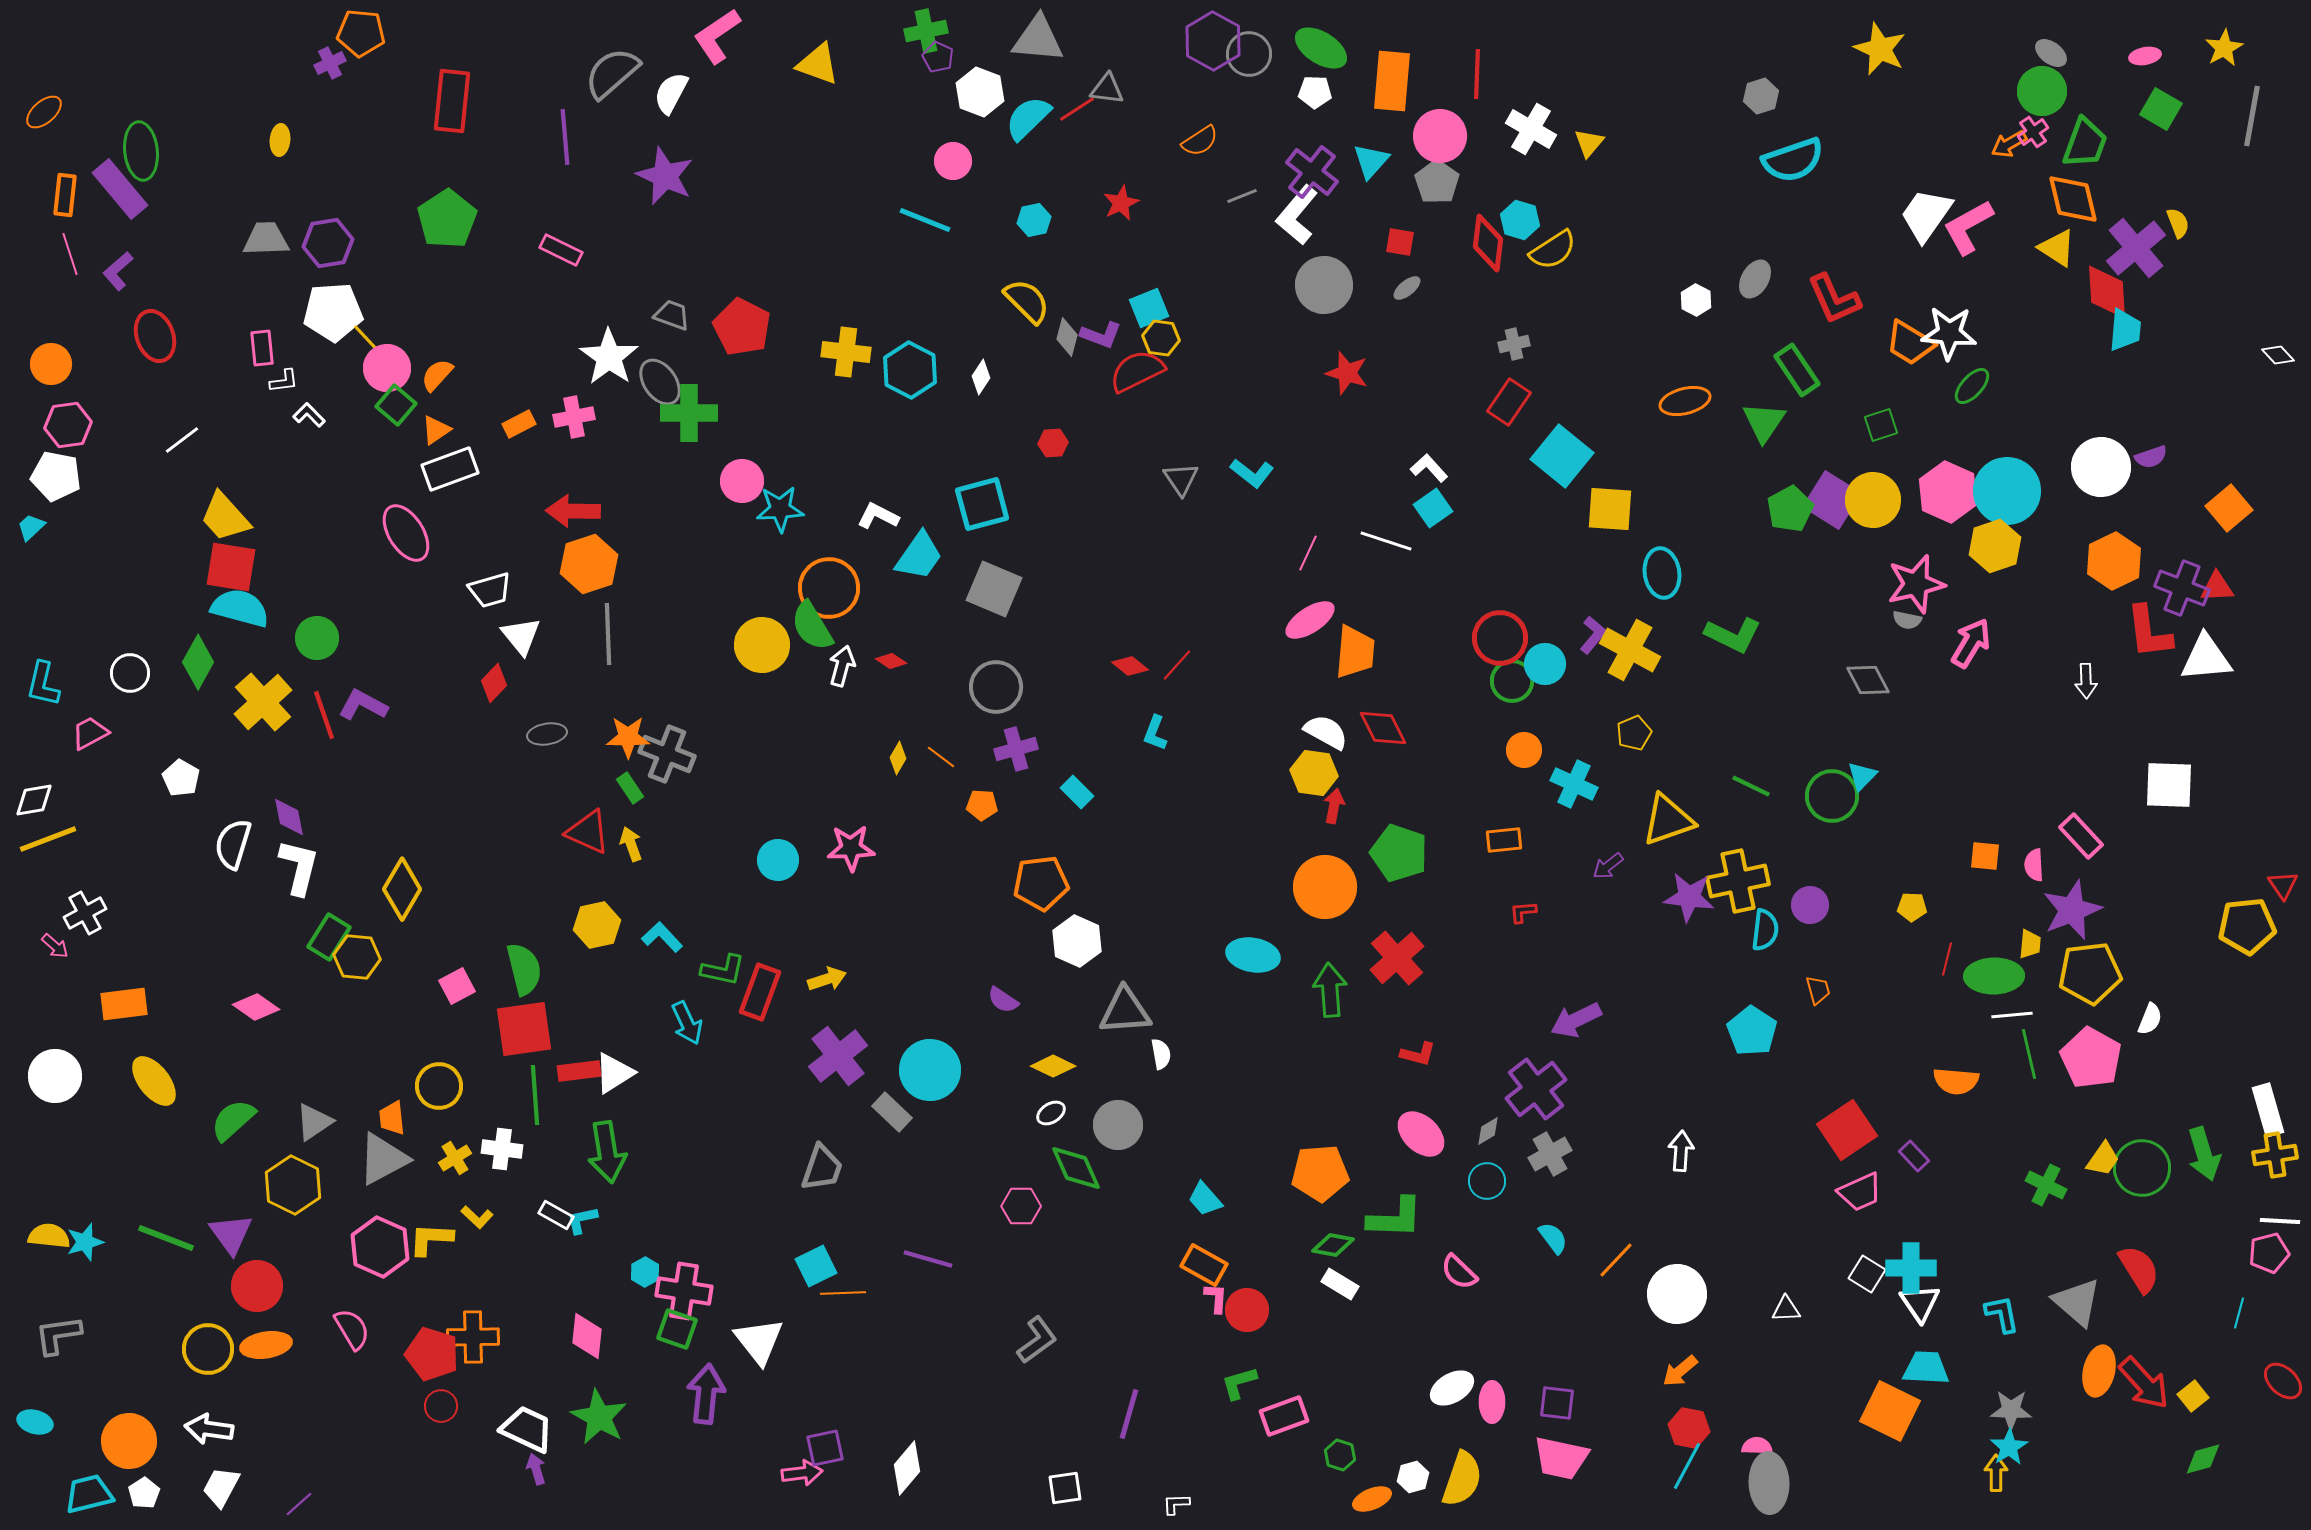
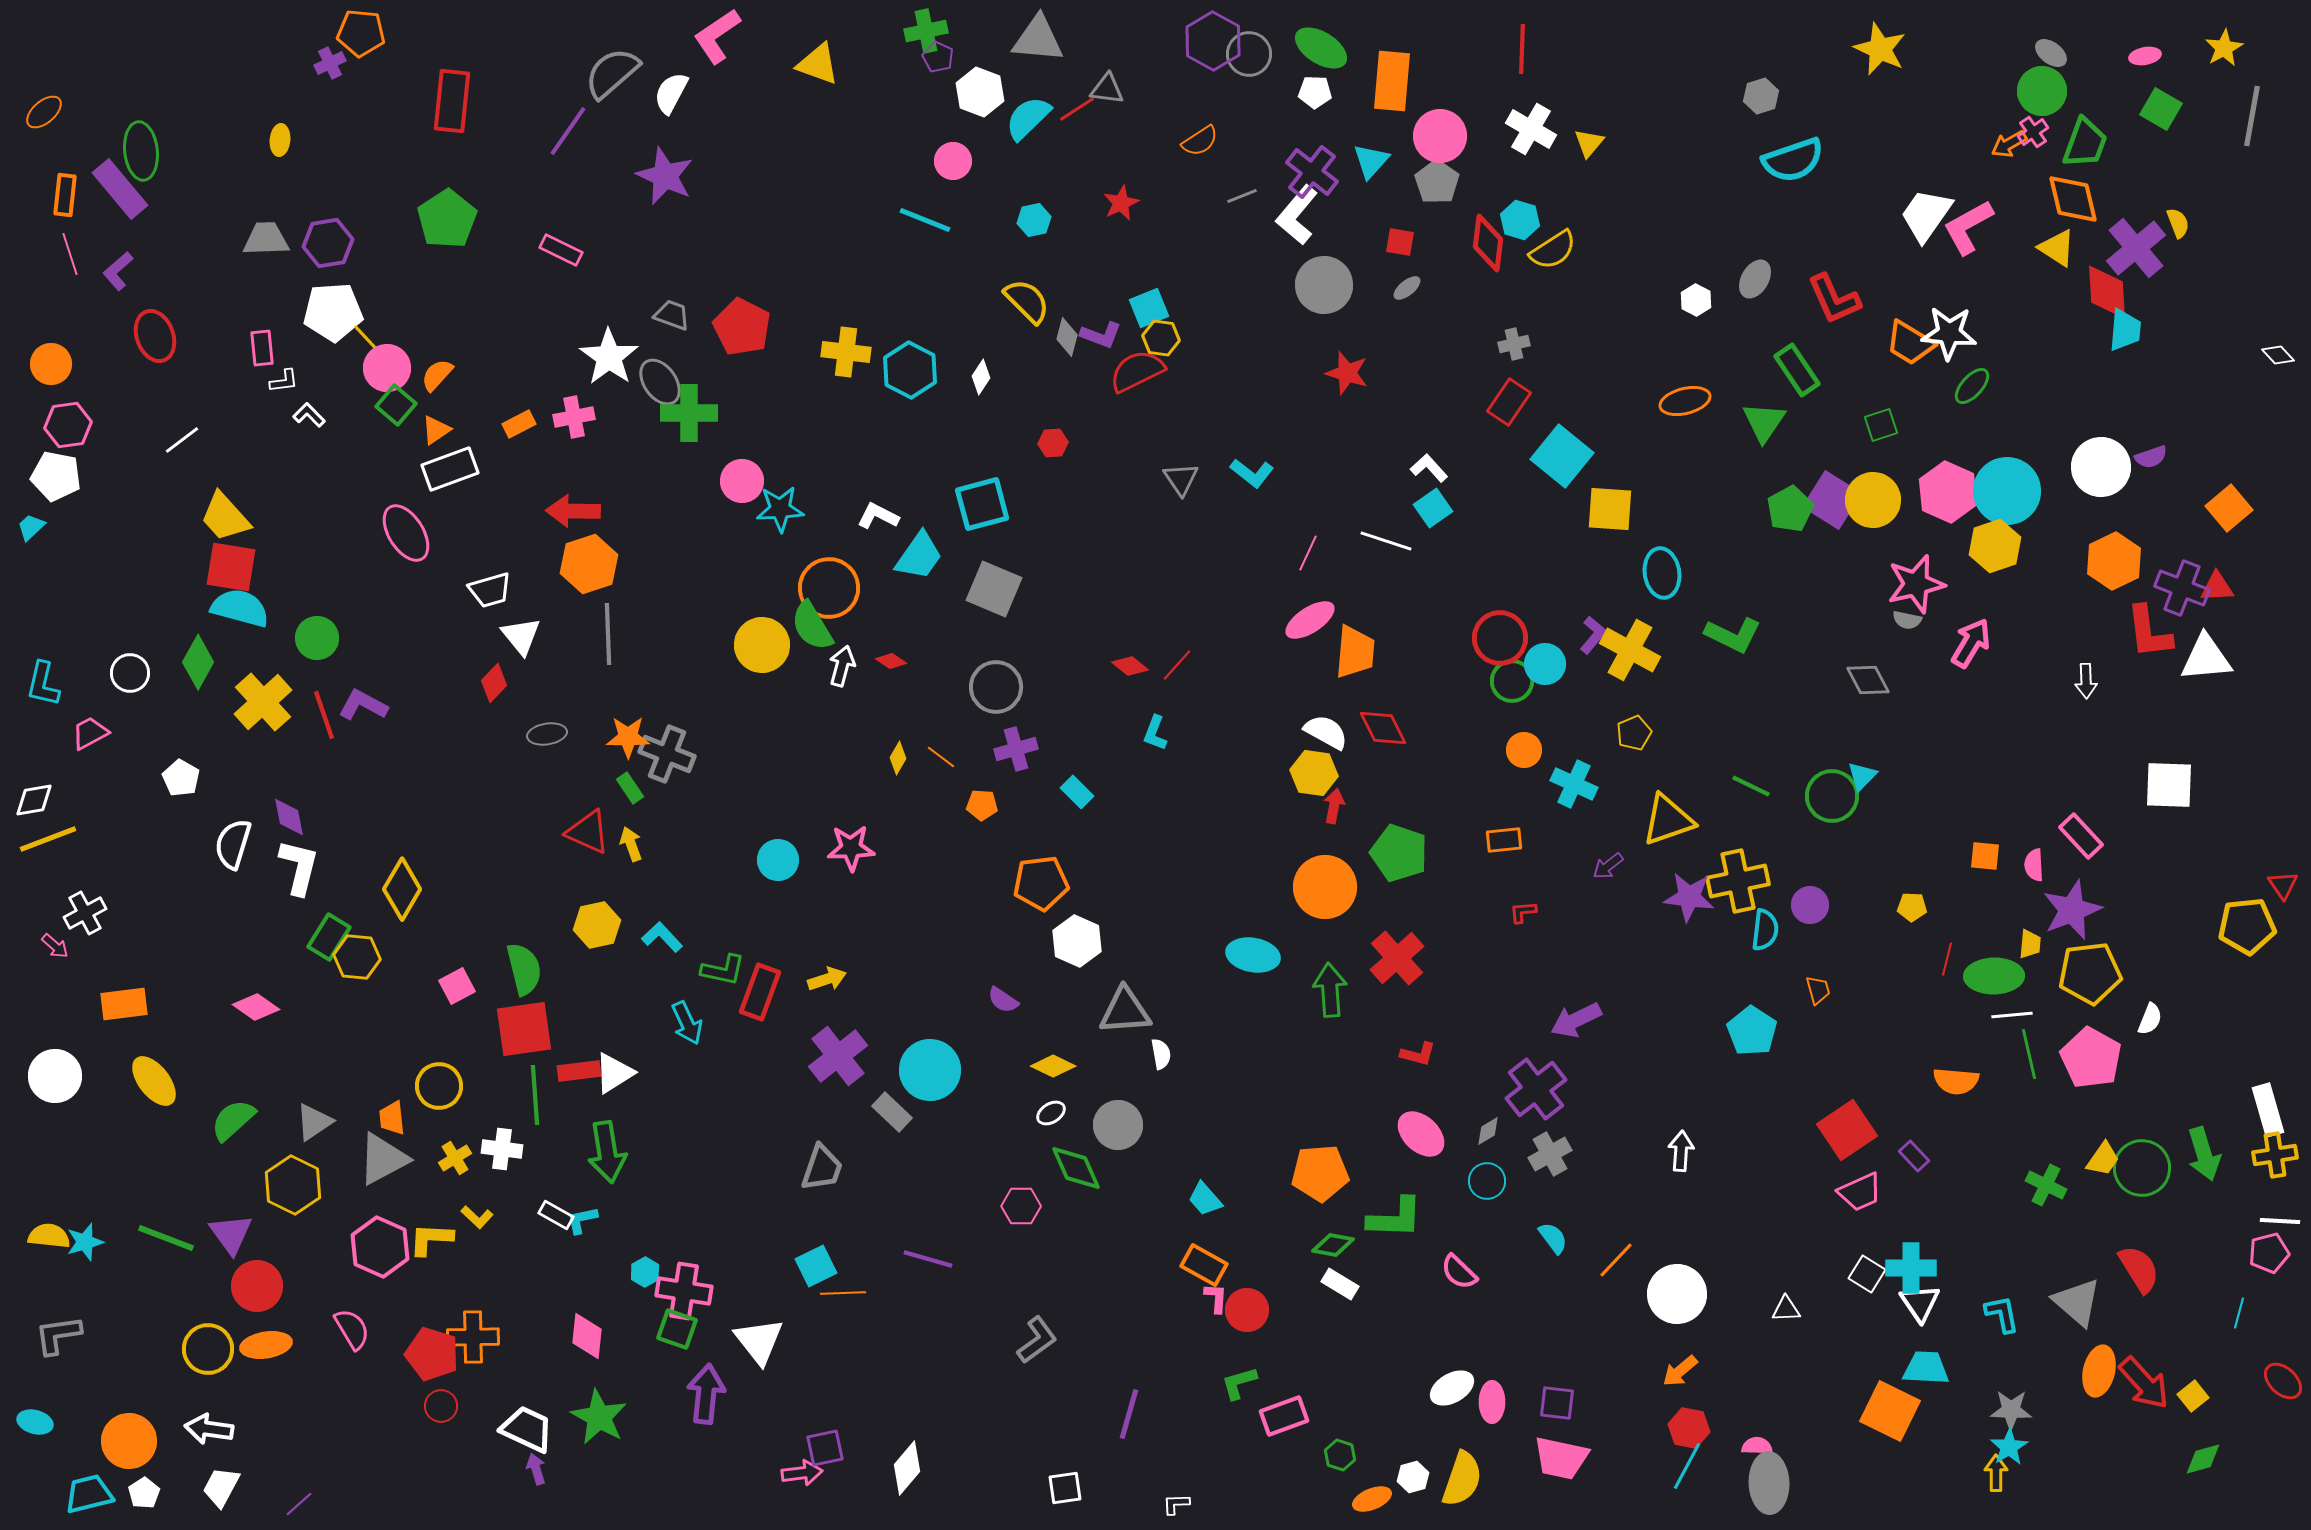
red line at (1477, 74): moved 45 px right, 25 px up
purple line at (565, 137): moved 3 px right, 6 px up; rotated 40 degrees clockwise
